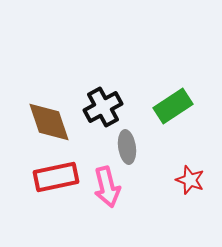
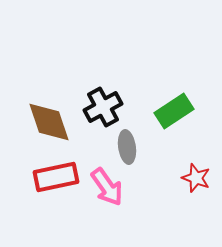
green rectangle: moved 1 px right, 5 px down
red star: moved 6 px right, 2 px up
pink arrow: rotated 21 degrees counterclockwise
